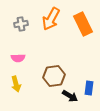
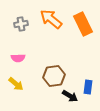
orange arrow: rotated 100 degrees clockwise
yellow arrow: rotated 35 degrees counterclockwise
blue rectangle: moved 1 px left, 1 px up
